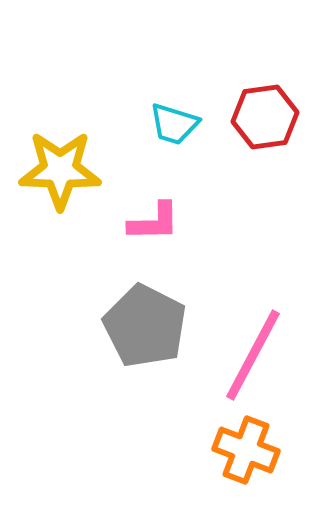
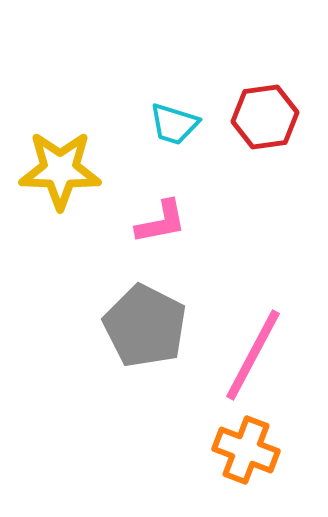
pink L-shape: moved 7 px right; rotated 10 degrees counterclockwise
